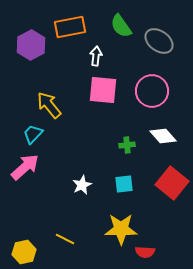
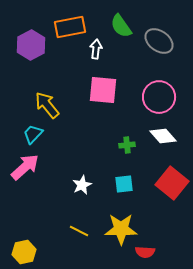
white arrow: moved 7 px up
pink circle: moved 7 px right, 6 px down
yellow arrow: moved 2 px left
yellow line: moved 14 px right, 8 px up
